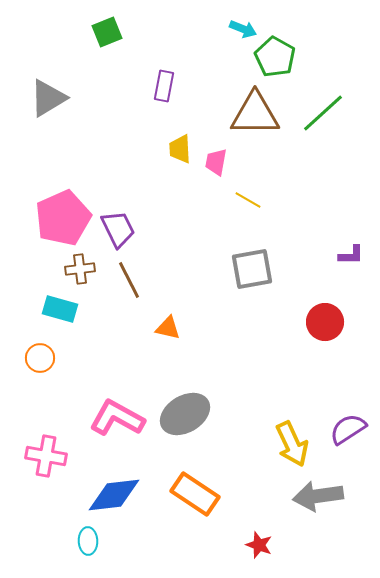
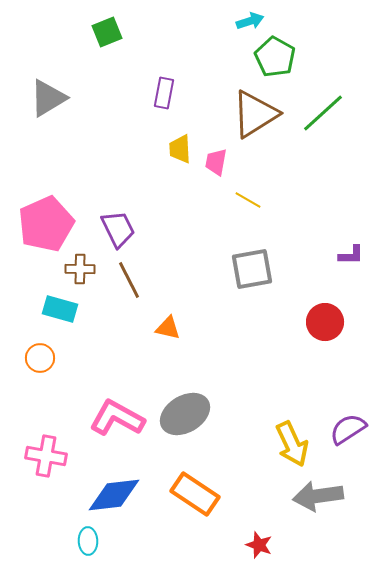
cyan arrow: moved 7 px right, 8 px up; rotated 40 degrees counterclockwise
purple rectangle: moved 7 px down
brown triangle: rotated 32 degrees counterclockwise
pink pentagon: moved 17 px left, 6 px down
brown cross: rotated 8 degrees clockwise
